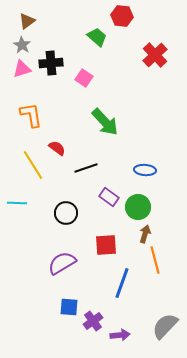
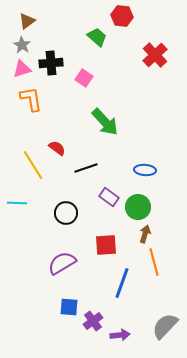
orange L-shape: moved 16 px up
orange line: moved 1 px left, 2 px down
